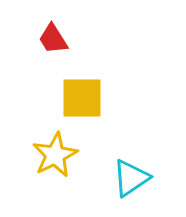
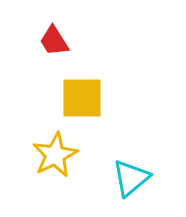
red trapezoid: moved 1 px right, 2 px down
cyan triangle: rotated 6 degrees counterclockwise
